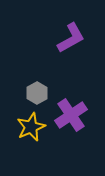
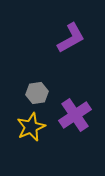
gray hexagon: rotated 20 degrees clockwise
purple cross: moved 4 px right
